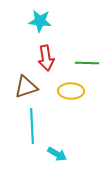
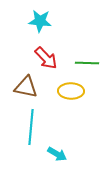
red arrow: rotated 35 degrees counterclockwise
brown triangle: rotated 30 degrees clockwise
cyan line: moved 1 px left, 1 px down; rotated 8 degrees clockwise
